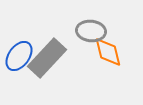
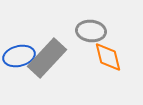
orange diamond: moved 5 px down
blue ellipse: rotated 40 degrees clockwise
